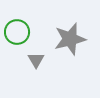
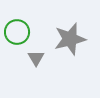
gray triangle: moved 2 px up
